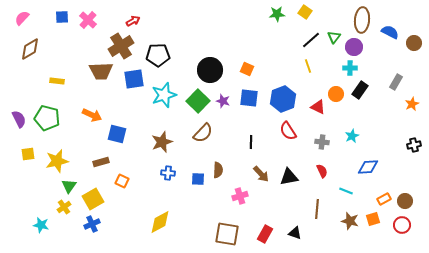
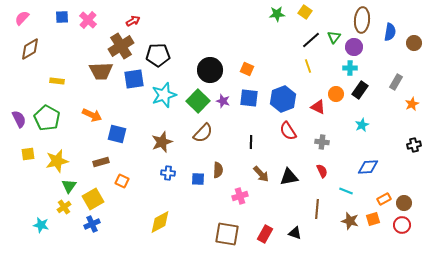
blue semicircle at (390, 32): rotated 72 degrees clockwise
green pentagon at (47, 118): rotated 15 degrees clockwise
cyan star at (352, 136): moved 10 px right, 11 px up
brown circle at (405, 201): moved 1 px left, 2 px down
